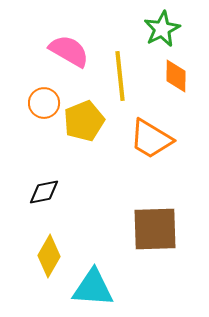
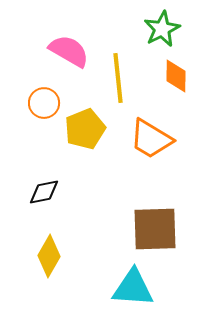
yellow line: moved 2 px left, 2 px down
yellow pentagon: moved 1 px right, 8 px down
cyan triangle: moved 40 px right
